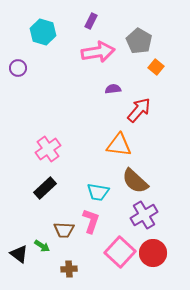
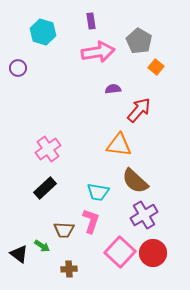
purple rectangle: rotated 35 degrees counterclockwise
